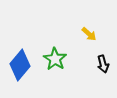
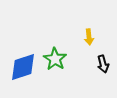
yellow arrow: moved 3 px down; rotated 42 degrees clockwise
blue diamond: moved 3 px right, 2 px down; rotated 32 degrees clockwise
